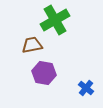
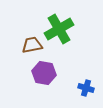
green cross: moved 4 px right, 9 px down
blue cross: rotated 21 degrees counterclockwise
